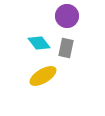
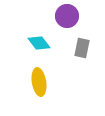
gray rectangle: moved 16 px right
yellow ellipse: moved 4 px left, 6 px down; rotated 68 degrees counterclockwise
